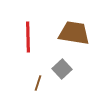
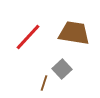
red line: rotated 44 degrees clockwise
brown line: moved 6 px right
